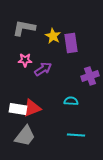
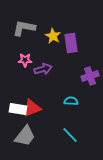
purple arrow: rotated 18 degrees clockwise
cyan line: moved 6 px left; rotated 42 degrees clockwise
